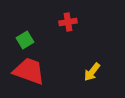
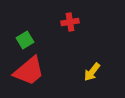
red cross: moved 2 px right
red trapezoid: rotated 120 degrees clockwise
